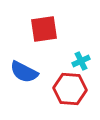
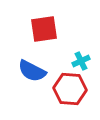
blue semicircle: moved 8 px right, 1 px up
